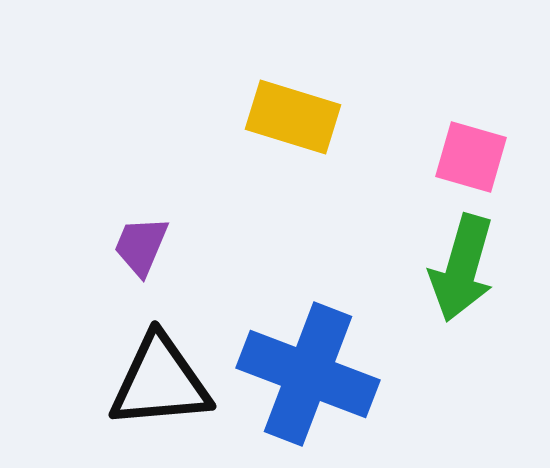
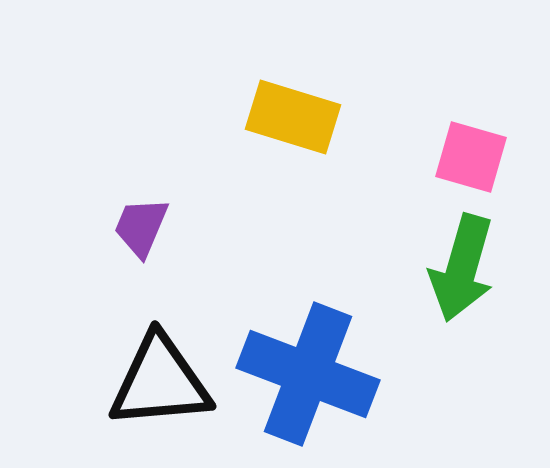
purple trapezoid: moved 19 px up
